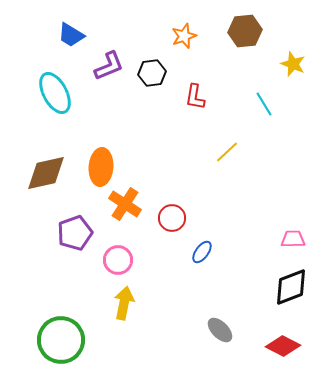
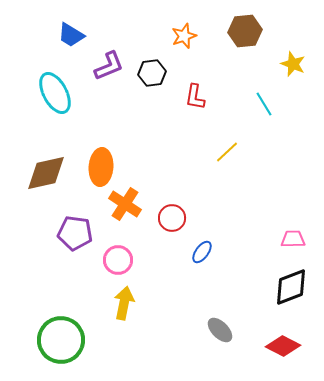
purple pentagon: rotated 28 degrees clockwise
